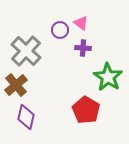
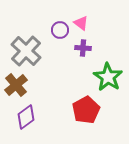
red pentagon: rotated 12 degrees clockwise
purple diamond: rotated 40 degrees clockwise
